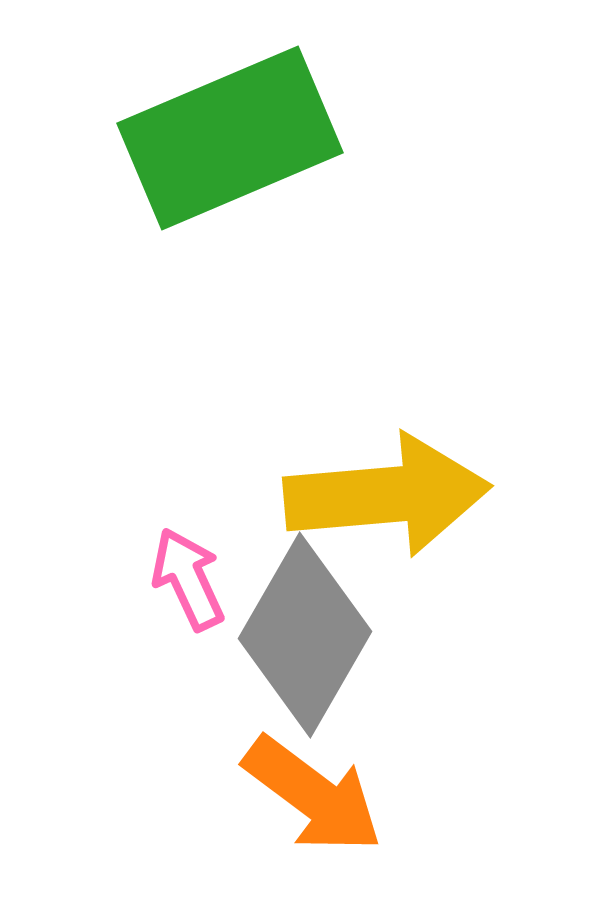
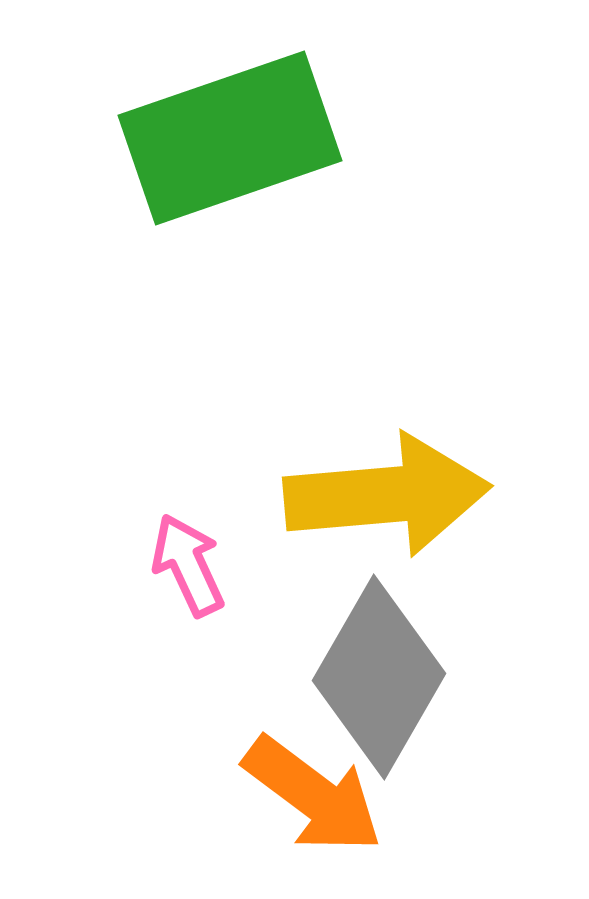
green rectangle: rotated 4 degrees clockwise
pink arrow: moved 14 px up
gray diamond: moved 74 px right, 42 px down
